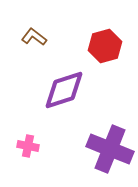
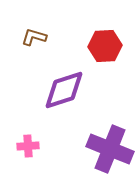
brown L-shape: rotated 20 degrees counterclockwise
red hexagon: rotated 12 degrees clockwise
pink cross: rotated 15 degrees counterclockwise
